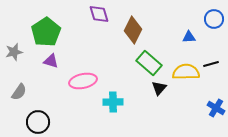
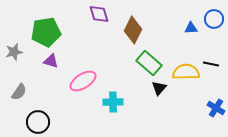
green pentagon: rotated 24 degrees clockwise
blue triangle: moved 2 px right, 9 px up
black line: rotated 28 degrees clockwise
pink ellipse: rotated 20 degrees counterclockwise
